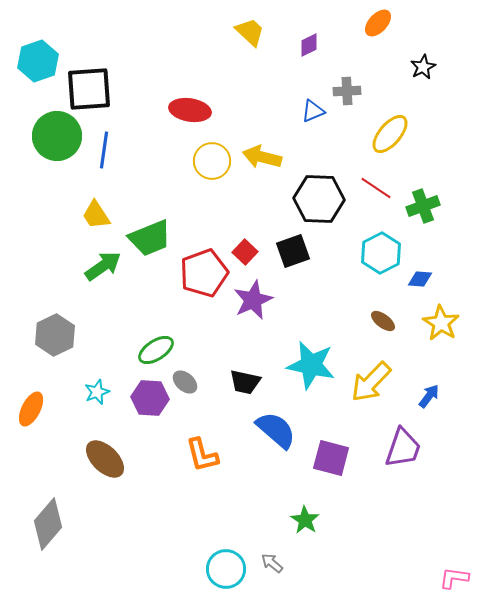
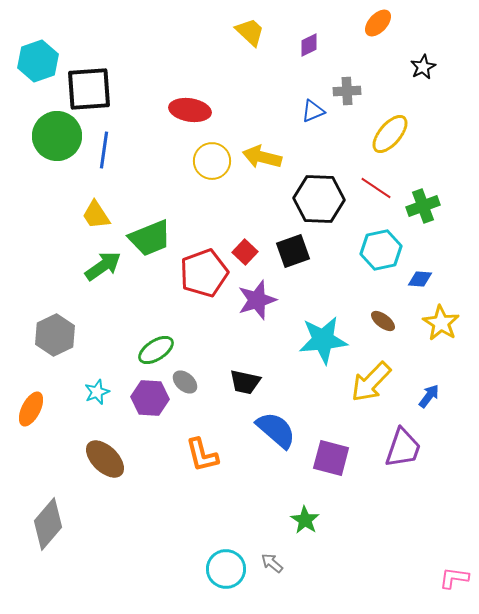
cyan hexagon at (381, 253): moved 3 px up; rotated 15 degrees clockwise
purple star at (253, 300): moved 4 px right; rotated 6 degrees clockwise
cyan star at (311, 365): moved 12 px right, 25 px up; rotated 18 degrees counterclockwise
